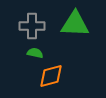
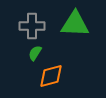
green semicircle: rotated 70 degrees counterclockwise
